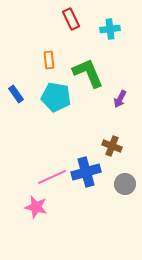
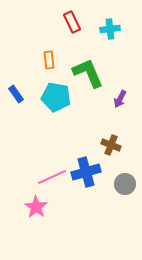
red rectangle: moved 1 px right, 3 px down
brown cross: moved 1 px left, 1 px up
pink star: rotated 20 degrees clockwise
